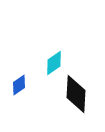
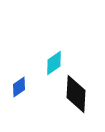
blue diamond: moved 2 px down
